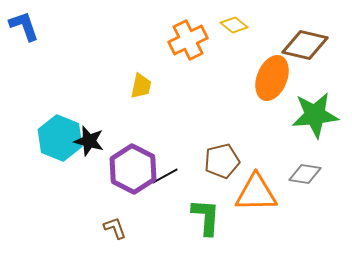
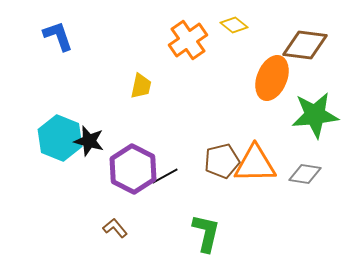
blue L-shape: moved 34 px right, 10 px down
orange cross: rotated 9 degrees counterclockwise
brown diamond: rotated 6 degrees counterclockwise
orange triangle: moved 1 px left, 29 px up
green L-shape: moved 16 px down; rotated 9 degrees clockwise
brown L-shape: rotated 20 degrees counterclockwise
